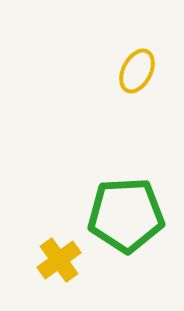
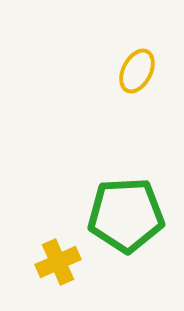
yellow cross: moved 1 px left, 2 px down; rotated 12 degrees clockwise
